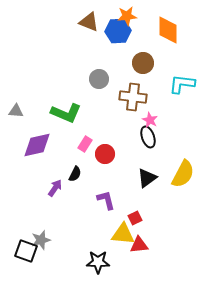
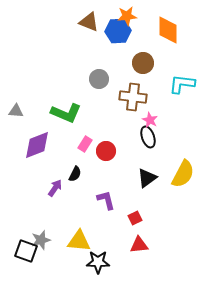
purple diamond: rotated 8 degrees counterclockwise
red circle: moved 1 px right, 3 px up
yellow triangle: moved 44 px left, 7 px down
